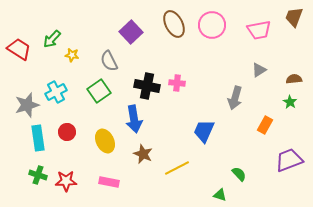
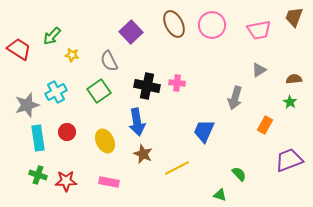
green arrow: moved 3 px up
blue arrow: moved 3 px right, 3 px down
